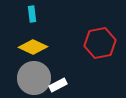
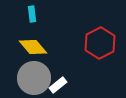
red hexagon: rotated 16 degrees counterclockwise
yellow diamond: rotated 24 degrees clockwise
white rectangle: rotated 12 degrees counterclockwise
